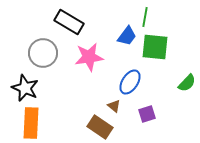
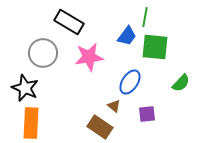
green semicircle: moved 6 px left
purple square: rotated 12 degrees clockwise
